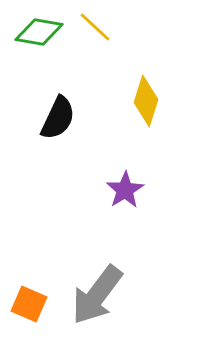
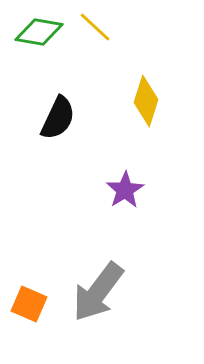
gray arrow: moved 1 px right, 3 px up
